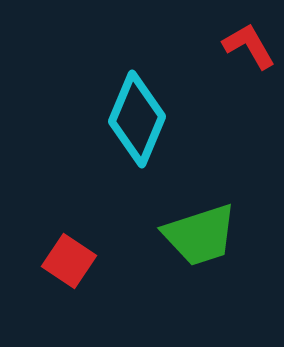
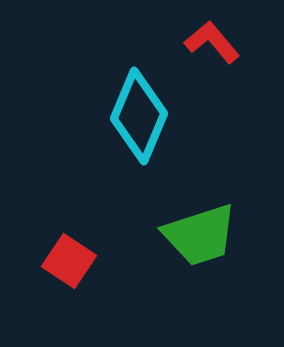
red L-shape: moved 37 px left, 4 px up; rotated 10 degrees counterclockwise
cyan diamond: moved 2 px right, 3 px up
